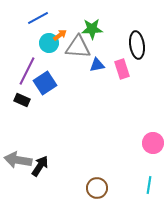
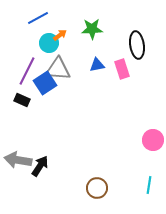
gray triangle: moved 20 px left, 22 px down
pink circle: moved 3 px up
